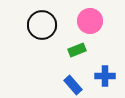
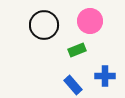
black circle: moved 2 px right
